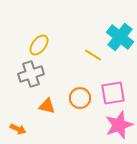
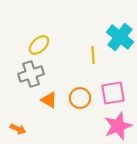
yellow ellipse: rotated 10 degrees clockwise
yellow line: rotated 54 degrees clockwise
orange triangle: moved 2 px right, 6 px up; rotated 18 degrees clockwise
pink star: moved 1 px left, 1 px down
